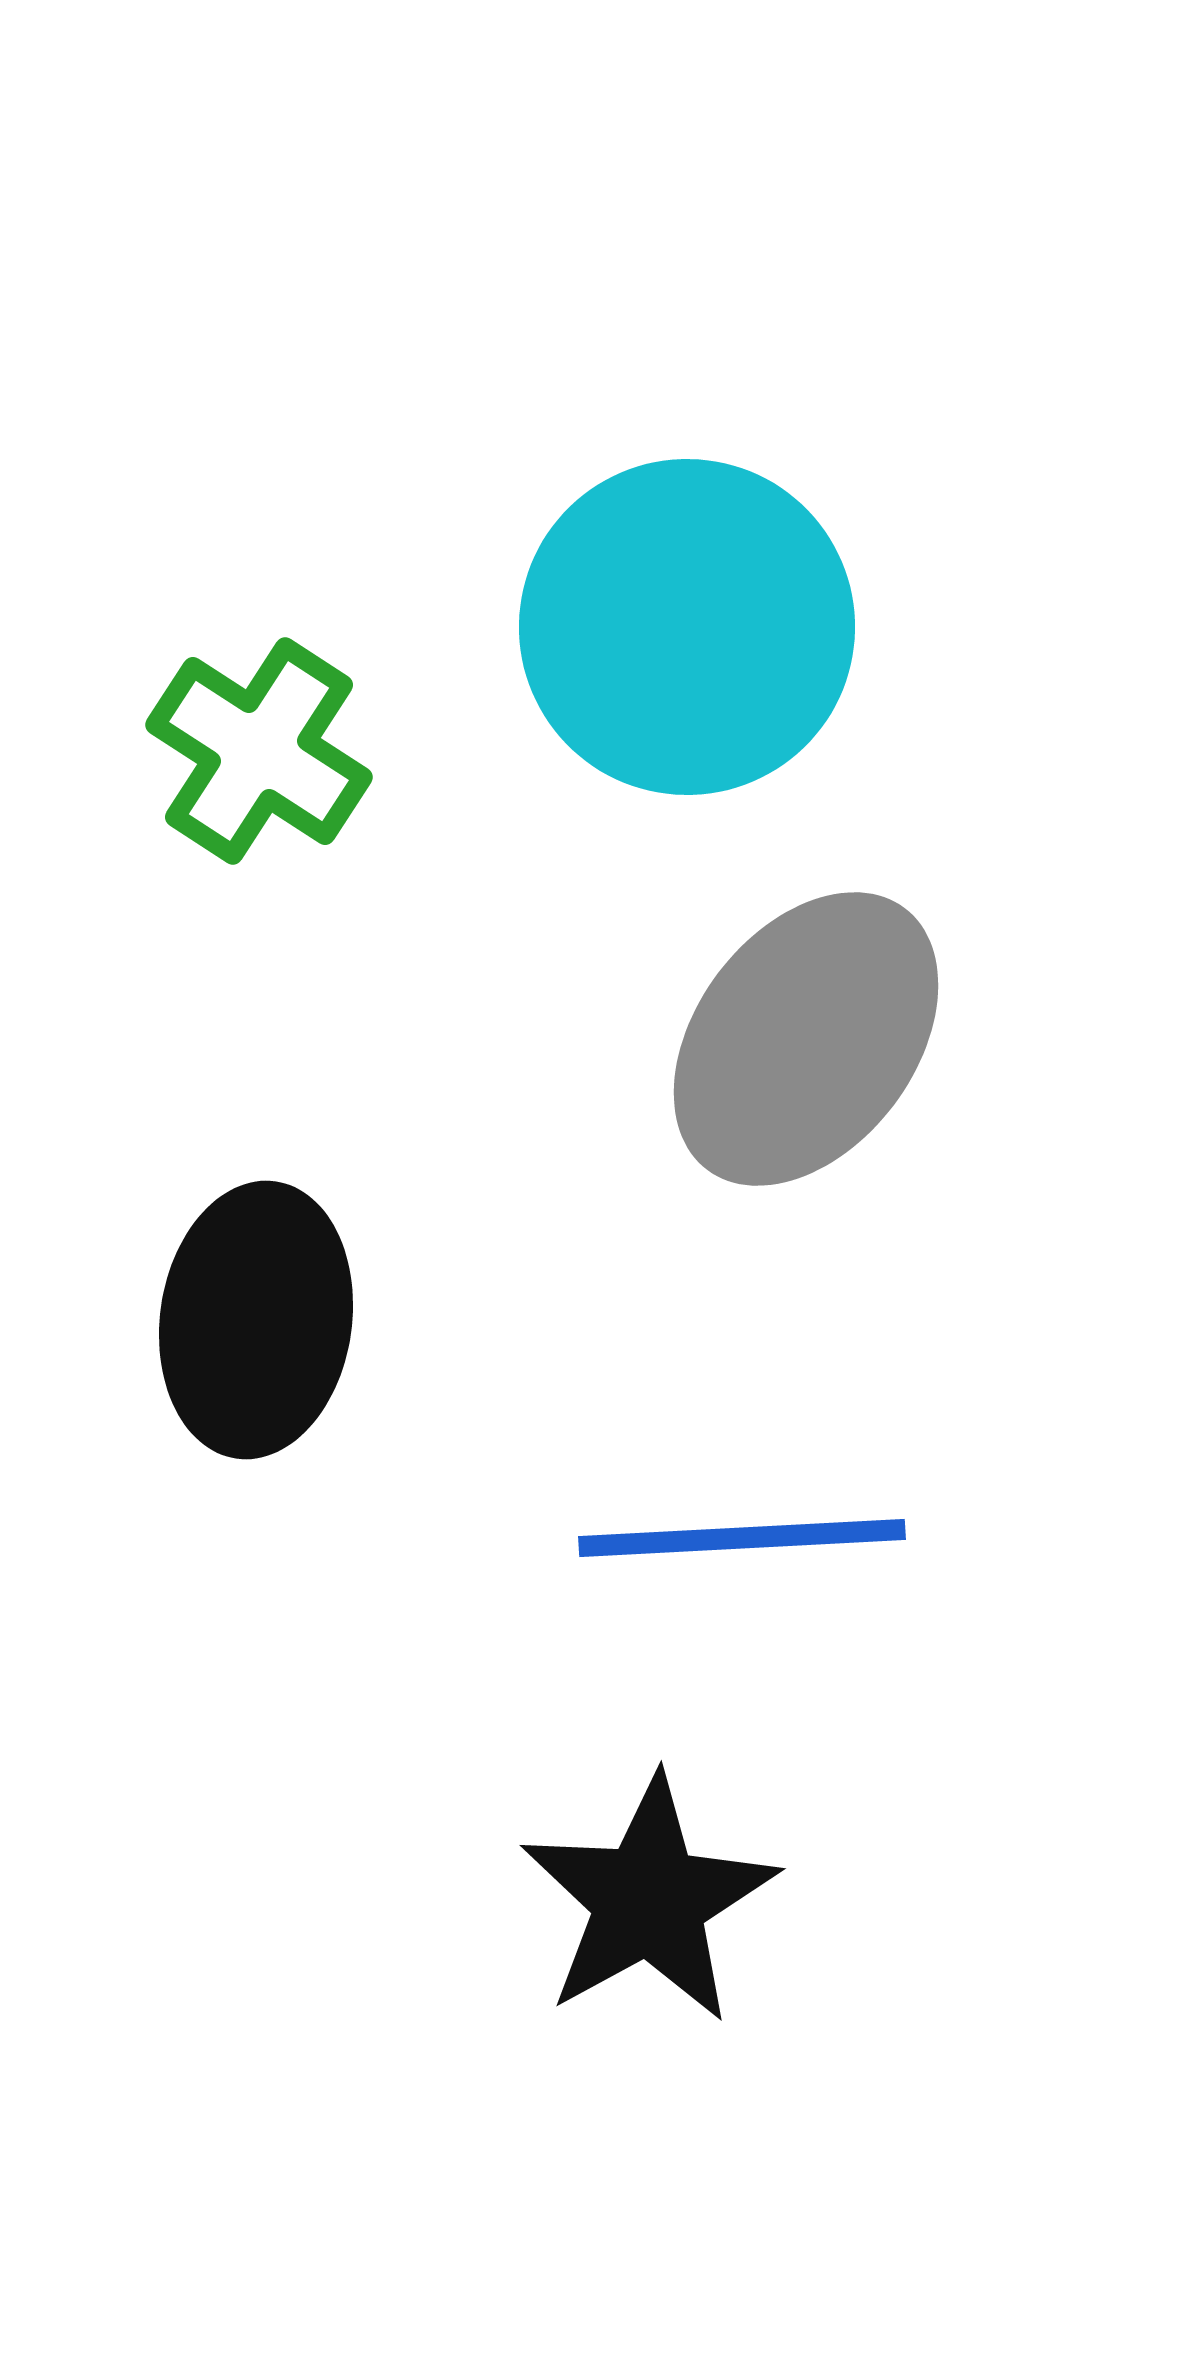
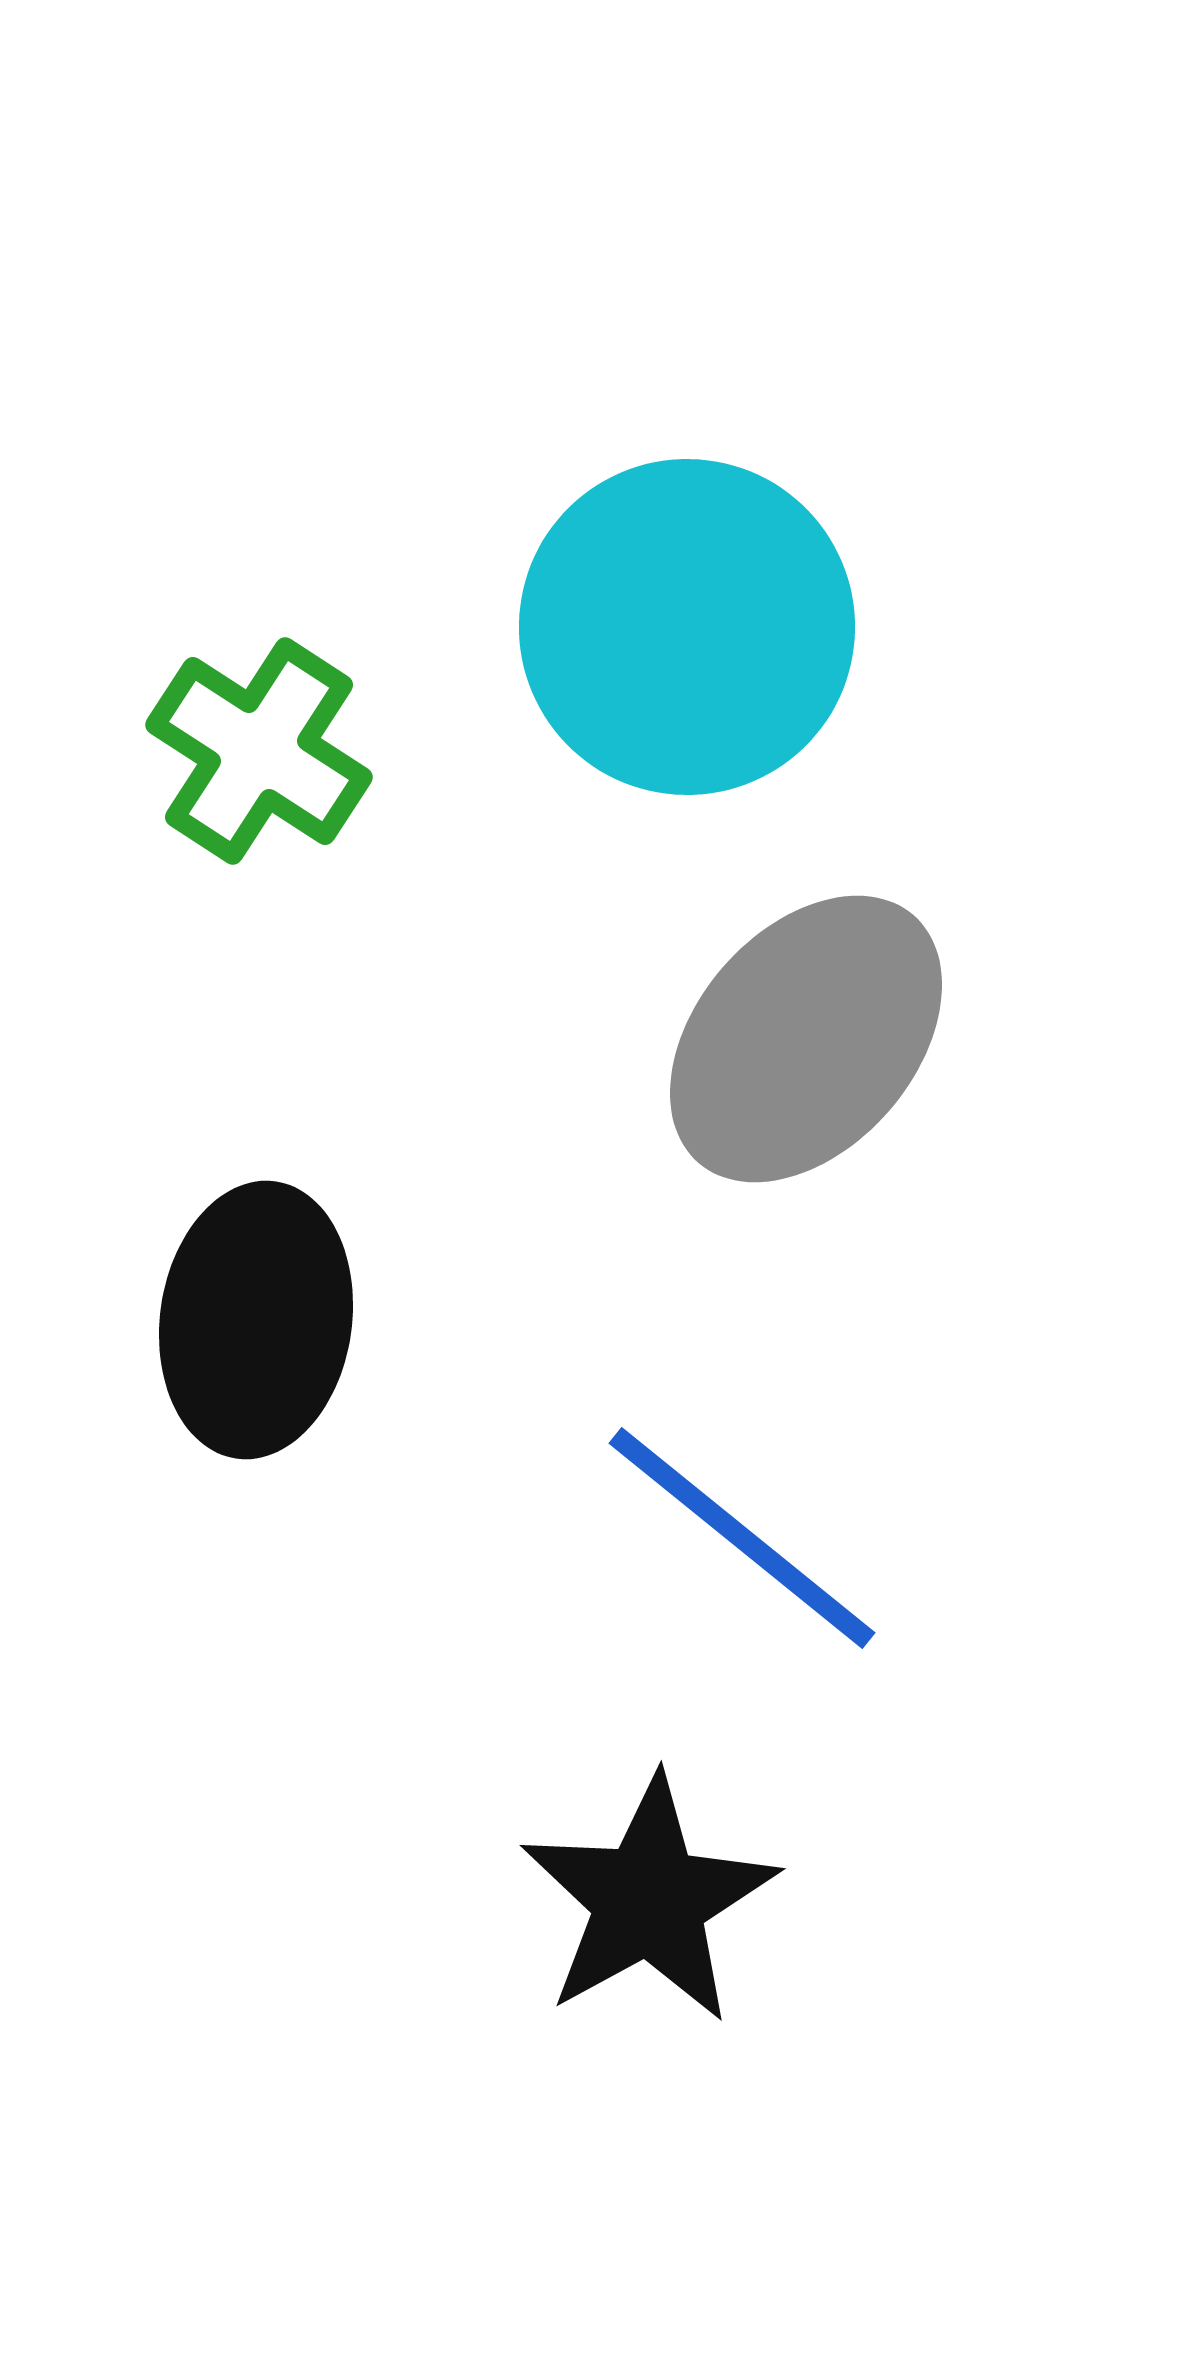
gray ellipse: rotated 4 degrees clockwise
blue line: rotated 42 degrees clockwise
